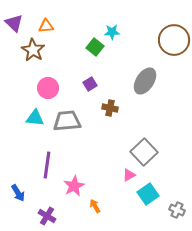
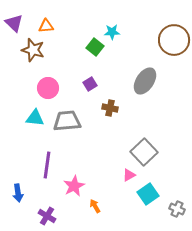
brown star: rotated 15 degrees counterclockwise
blue arrow: rotated 24 degrees clockwise
gray cross: moved 1 px up
